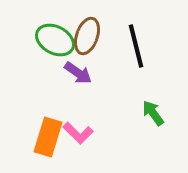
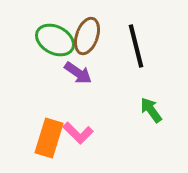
green arrow: moved 2 px left, 3 px up
orange rectangle: moved 1 px right, 1 px down
